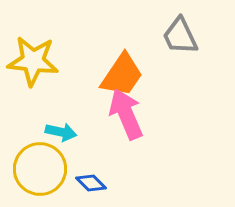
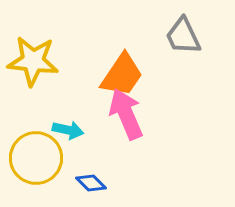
gray trapezoid: moved 3 px right
cyan arrow: moved 7 px right, 2 px up
yellow circle: moved 4 px left, 11 px up
